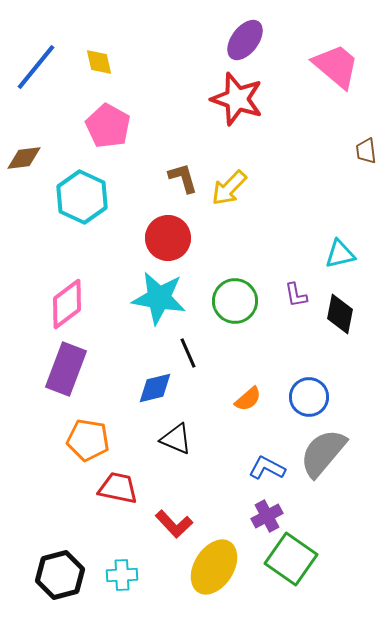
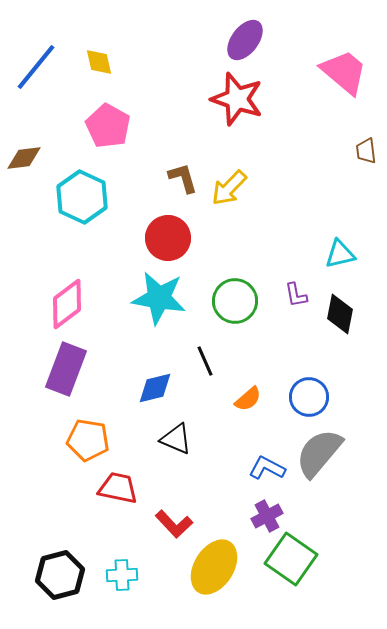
pink trapezoid: moved 8 px right, 6 px down
black line: moved 17 px right, 8 px down
gray semicircle: moved 4 px left
